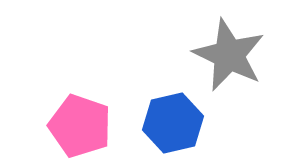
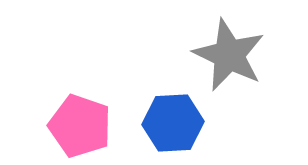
blue hexagon: rotated 10 degrees clockwise
